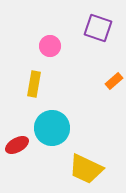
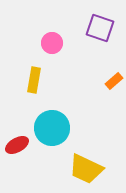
purple square: moved 2 px right
pink circle: moved 2 px right, 3 px up
yellow rectangle: moved 4 px up
